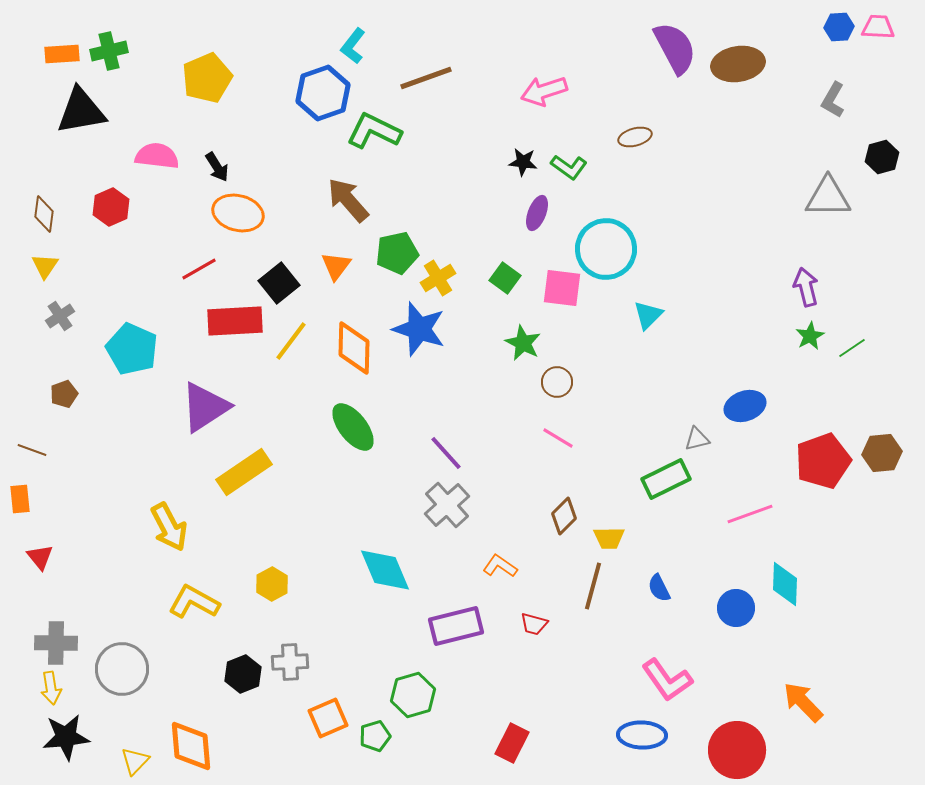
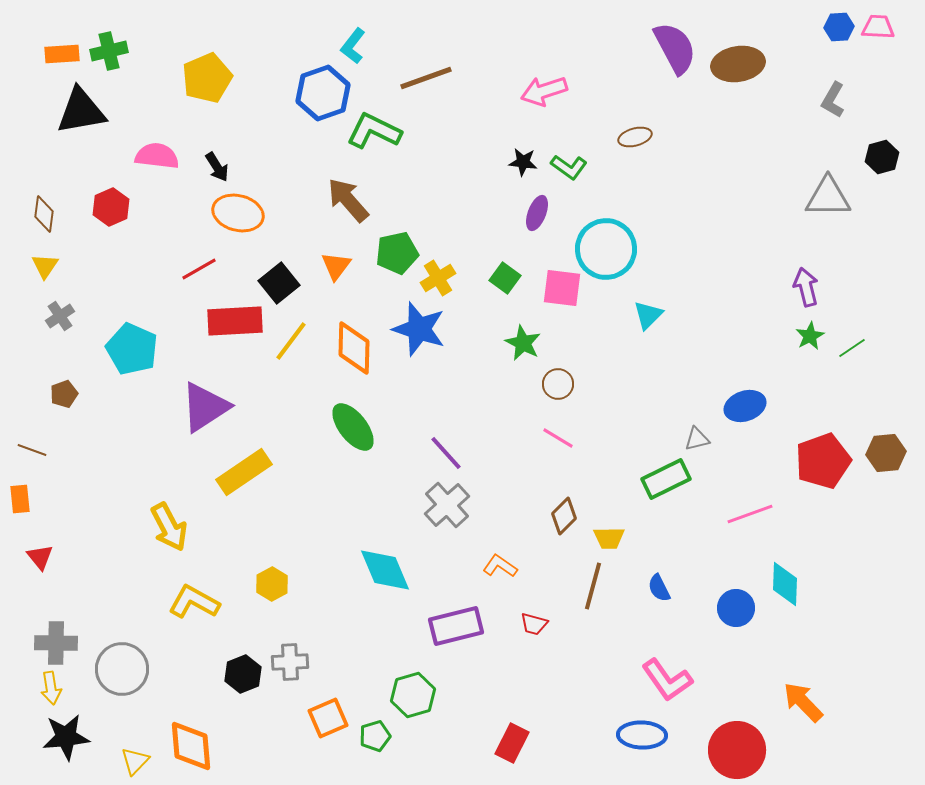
brown circle at (557, 382): moved 1 px right, 2 px down
brown hexagon at (882, 453): moved 4 px right
